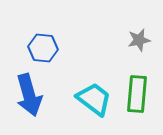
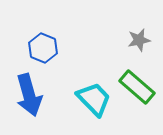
blue hexagon: rotated 16 degrees clockwise
green rectangle: moved 7 px up; rotated 54 degrees counterclockwise
cyan trapezoid: rotated 9 degrees clockwise
